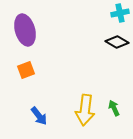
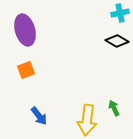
black diamond: moved 1 px up
yellow arrow: moved 2 px right, 10 px down
